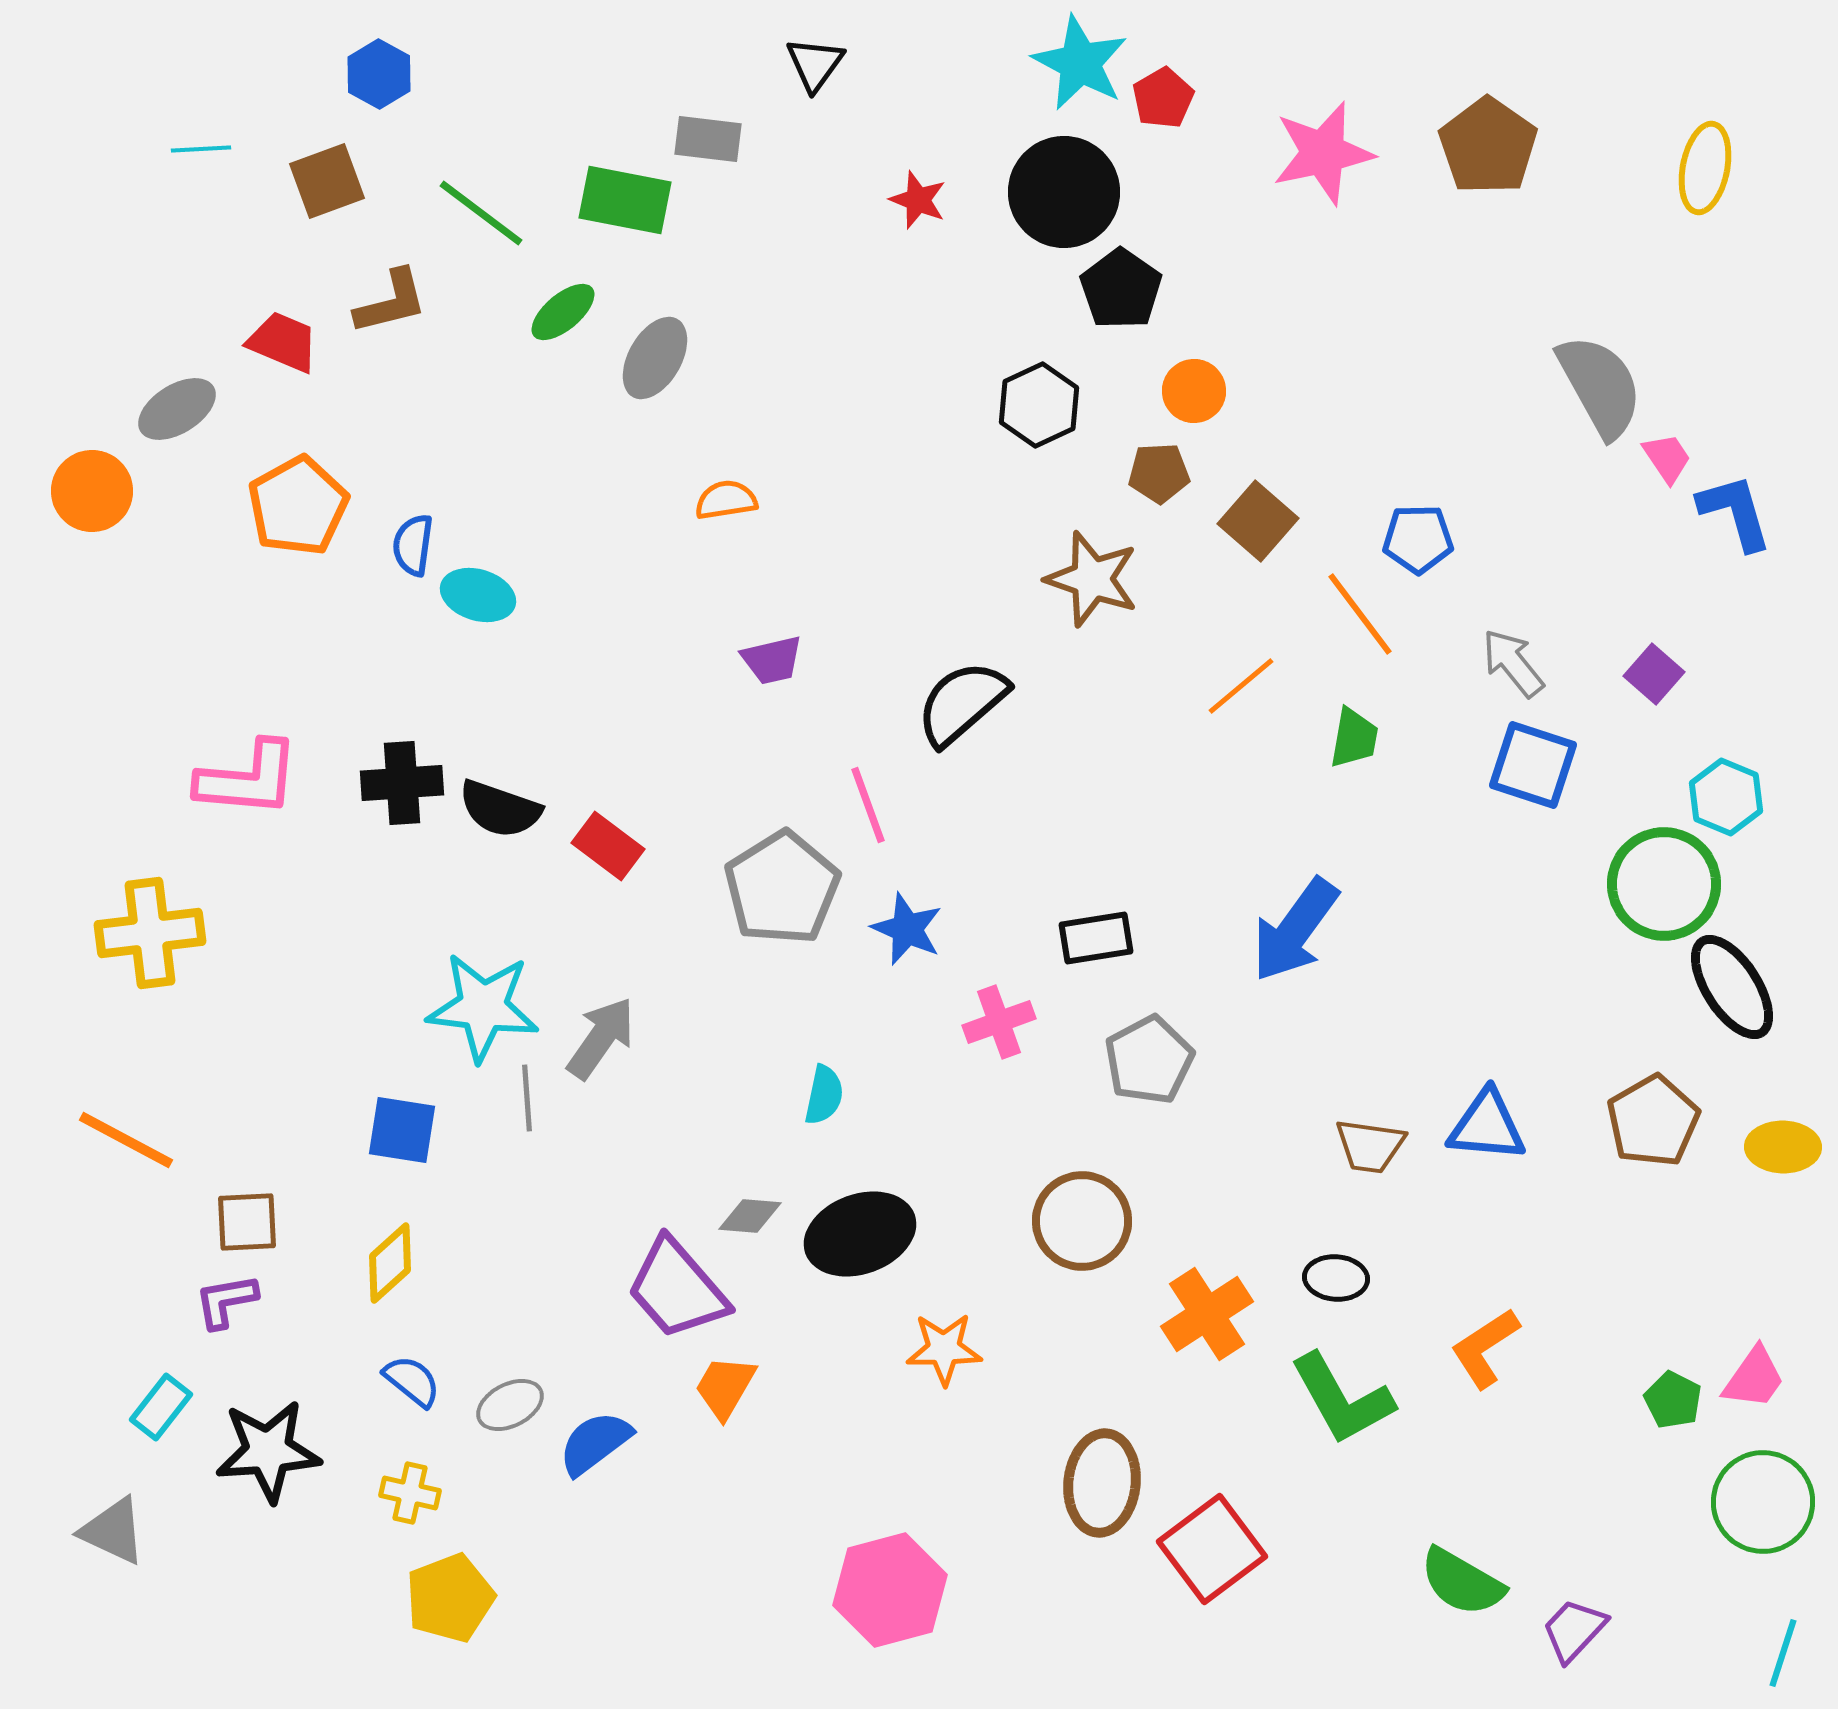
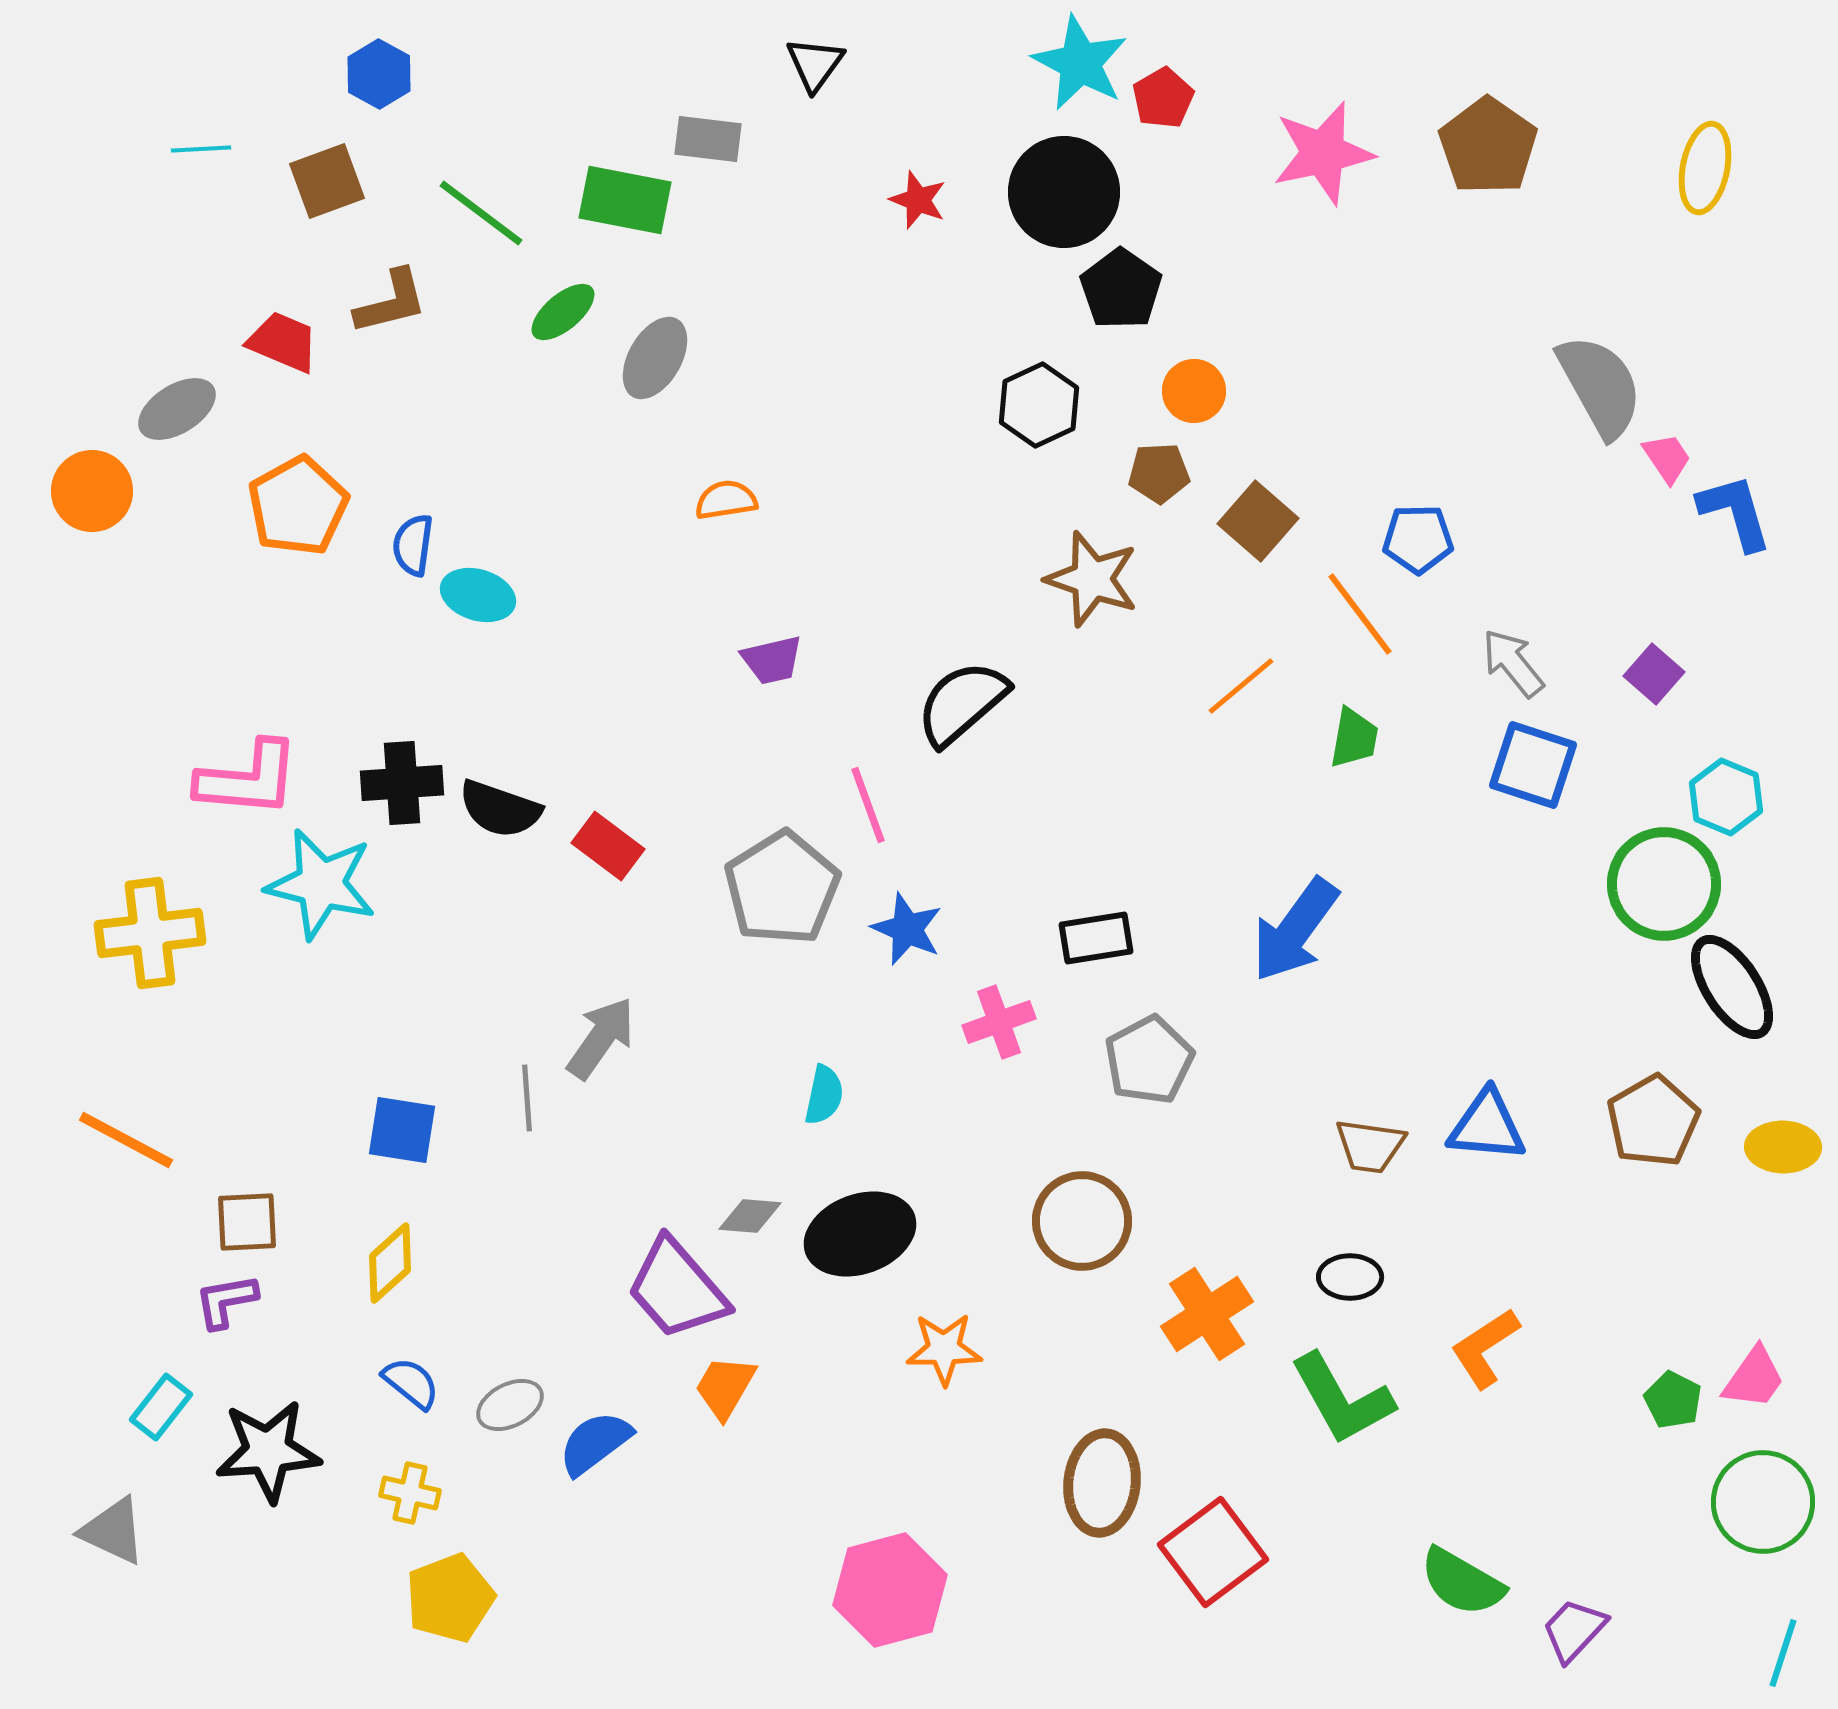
cyan star at (483, 1007): moved 162 px left, 123 px up; rotated 7 degrees clockwise
black ellipse at (1336, 1278): moved 14 px right, 1 px up; rotated 4 degrees counterclockwise
blue semicircle at (412, 1381): moved 1 px left, 2 px down
red square at (1212, 1549): moved 1 px right, 3 px down
